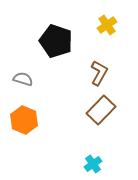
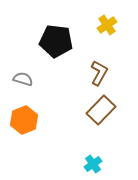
black pentagon: rotated 12 degrees counterclockwise
orange hexagon: rotated 16 degrees clockwise
